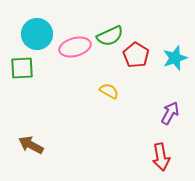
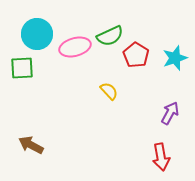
yellow semicircle: rotated 18 degrees clockwise
